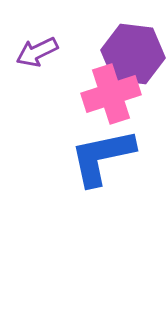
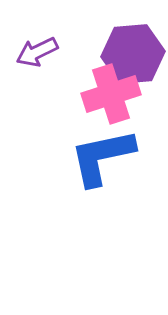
purple hexagon: rotated 12 degrees counterclockwise
